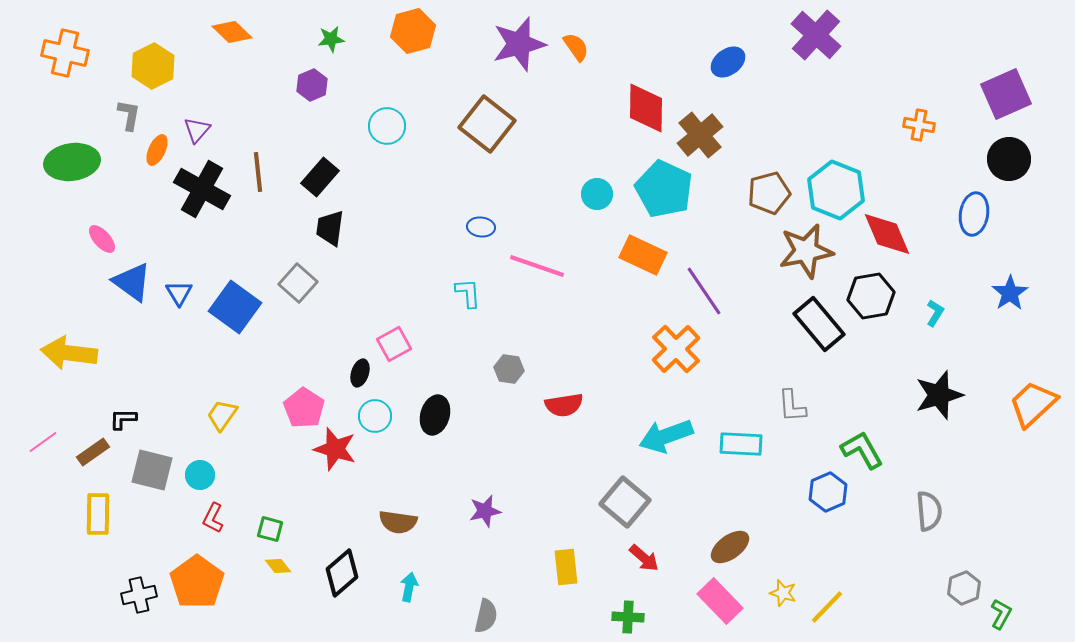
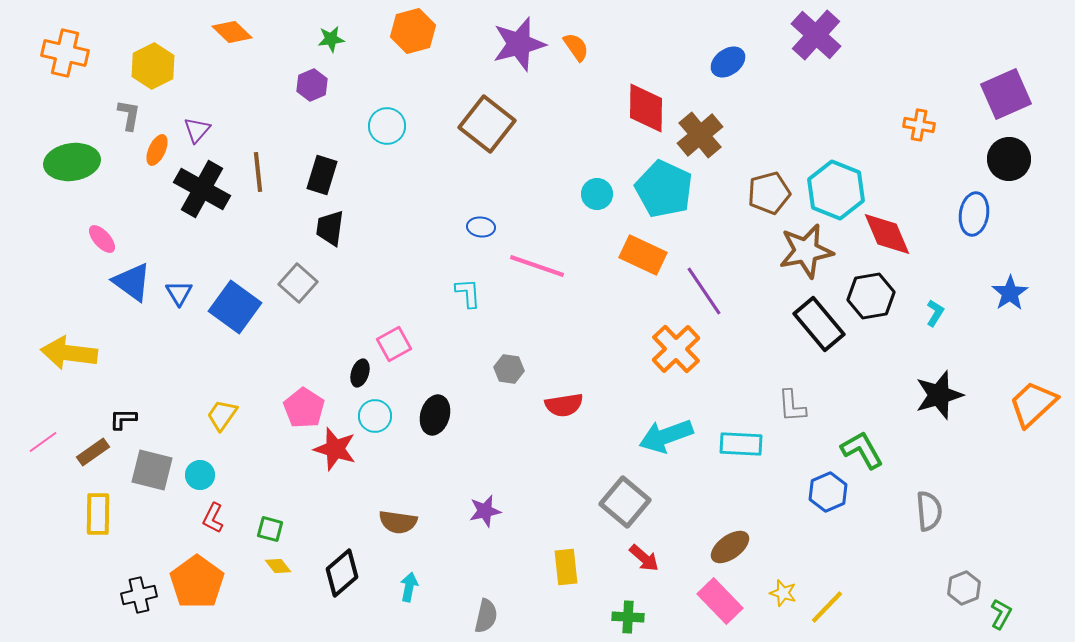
black rectangle at (320, 177): moved 2 px right, 2 px up; rotated 24 degrees counterclockwise
